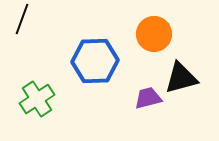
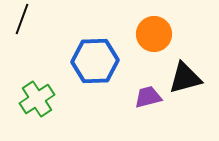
black triangle: moved 4 px right
purple trapezoid: moved 1 px up
